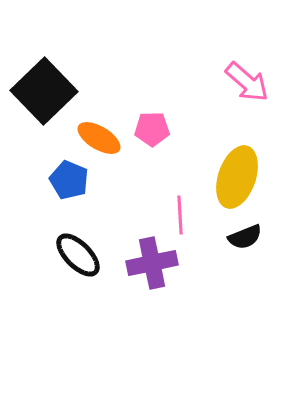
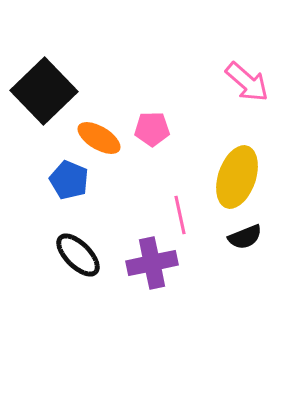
pink line: rotated 9 degrees counterclockwise
